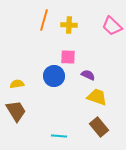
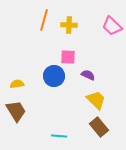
yellow trapezoid: moved 1 px left, 3 px down; rotated 25 degrees clockwise
